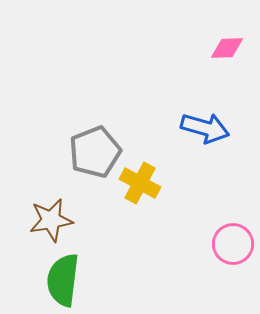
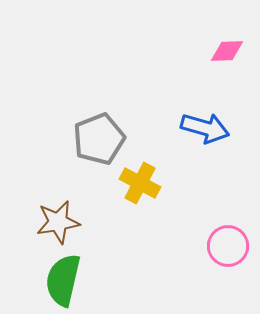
pink diamond: moved 3 px down
gray pentagon: moved 4 px right, 13 px up
brown star: moved 7 px right, 2 px down
pink circle: moved 5 px left, 2 px down
green semicircle: rotated 6 degrees clockwise
